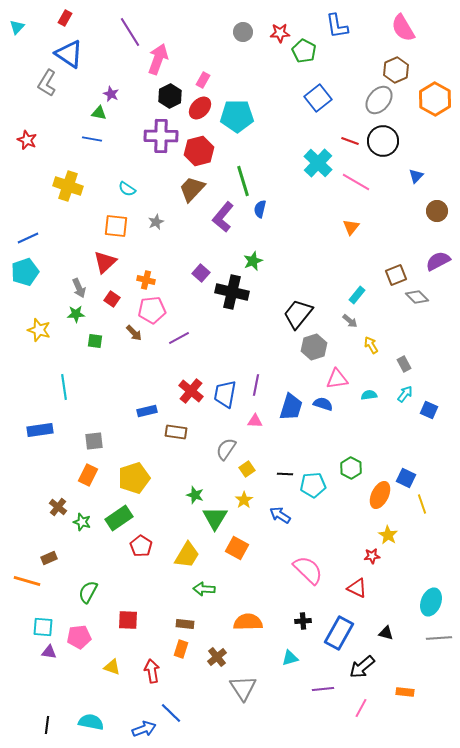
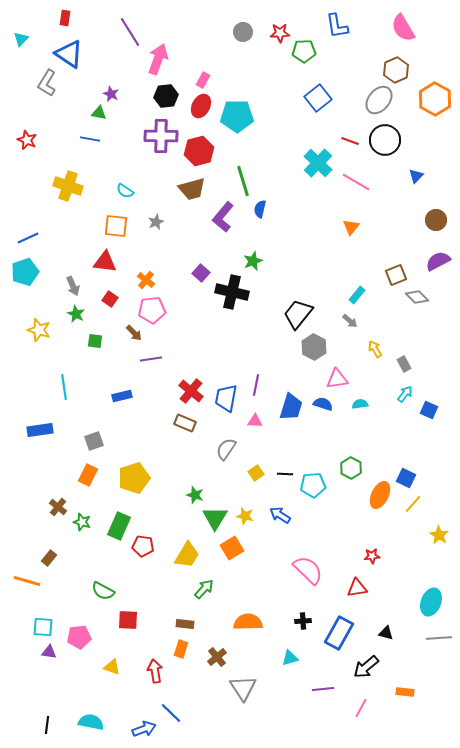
red rectangle at (65, 18): rotated 21 degrees counterclockwise
cyan triangle at (17, 27): moved 4 px right, 12 px down
green pentagon at (304, 51): rotated 30 degrees counterclockwise
black hexagon at (170, 96): moved 4 px left; rotated 20 degrees clockwise
red ellipse at (200, 108): moved 1 px right, 2 px up; rotated 15 degrees counterclockwise
blue line at (92, 139): moved 2 px left
black circle at (383, 141): moved 2 px right, 1 px up
cyan semicircle at (127, 189): moved 2 px left, 2 px down
brown trapezoid at (192, 189): rotated 148 degrees counterclockwise
brown circle at (437, 211): moved 1 px left, 9 px down
red triangle at (105, 262): rotated 50 degrees clockwise
orange cross at (146, 280): rotated 24 degrees clockwise
gray arrow at (79, 288): moved 6 px left, 2 px up
red square at (112, 299): moved 2 px left
green star at (76, 314): rotated 30 degrees clockwise
purple line at (179, 338): moved 28 px left, 21 px down; rotated 20 degrees clockwise
yellow arrow at (371, 345): moved 4 px right, 4 px down
gray hexagon at (314, 347): rotated 15 degrees counterclockwise
blue trapezoid at (225, 394): moved 1 px right, 4 px down
cyan semicircle at (369, 395): moved 9 px left, 9 px down
blue rectangle at (147, 411): moved 25 px left, 15 px up
brown rectangle at (176, 432): moved 9 px right, 9 px up; rotated 15 degrees clockwise
gray square at (94, 441): rotated 12 degrees counterclockwise
yellow square at (247, 469): moved 9 px right, 4 px down
yellow star at (244, 500): moved 1 px right, 16 px down; rotated 24 degrees counterclockwise
yellow line at (422, 504): moved 9 px left; rotated 60 degrees clockwise
green rectangle at (119, 518): moved 8 px down; rotated 32 degrees counterclockwise
yellow star at (388, 535): moved 51 px right
red pentagon at (141, 546): moved 2 px right; rotated 25 degrees counterclockwise
orange square at (237, 548): moved 5 px left; rotated 30 degrees clockwise
brown rectangle at (49, 558): rotated 28 degrees counterclockwise
red triangle at (357, 588): rotated 35 degrees counterclockwise
green arrow at (204, 589): rotated 130 degrees clockwise
green semicircle at (88, 592): moved 15 px right, 1 px up; rotated 90 degrees counterclockwise
black arrow at (362, 667): moved 4 px right
red arrow at (152, 671): moved 3 px right
